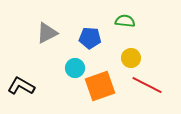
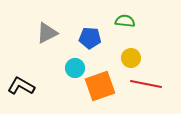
red line: moved 1 px left, 1 px up; rotated 16 degrees counterclockwise
